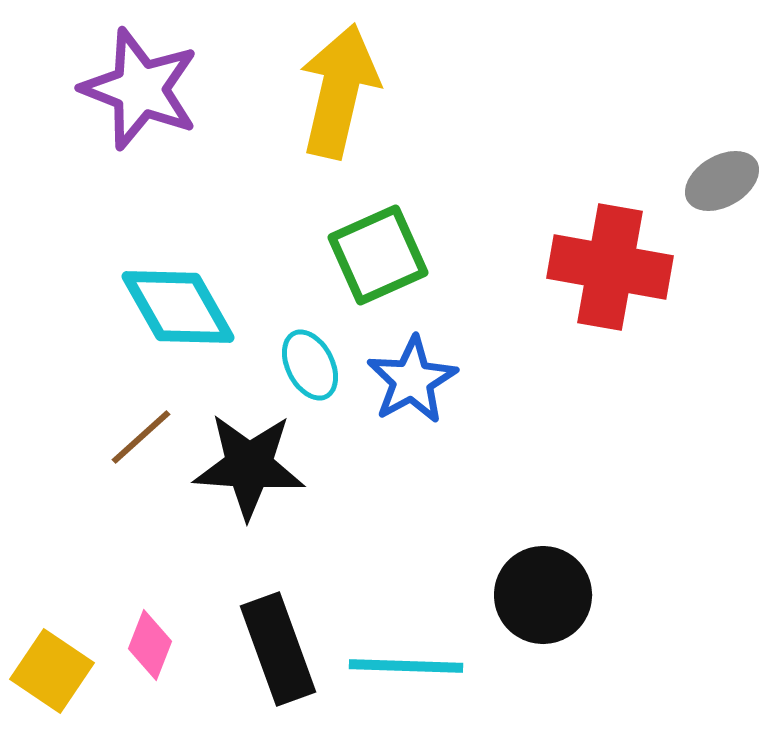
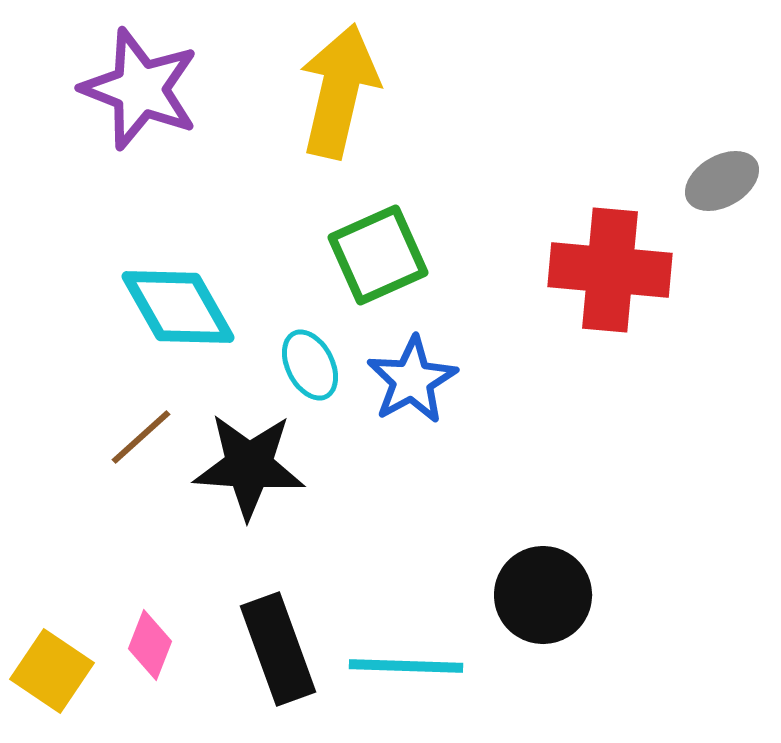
red cross: moved 3 px down; rotated 5 degrees counterclockwise
